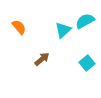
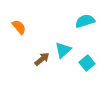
cyan semicircle: rotated 12 degrees clockwise
cyan triangle: moved 20 px down
